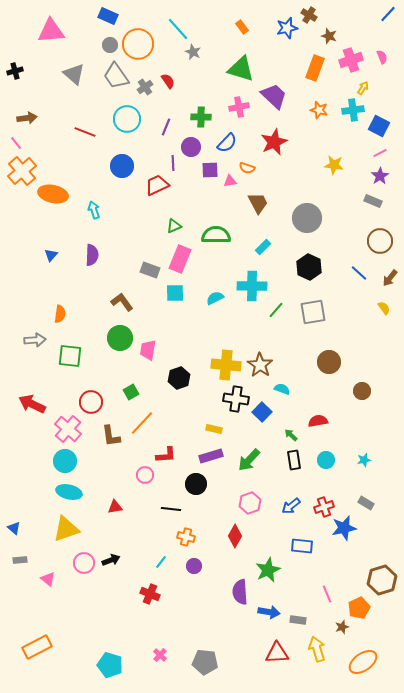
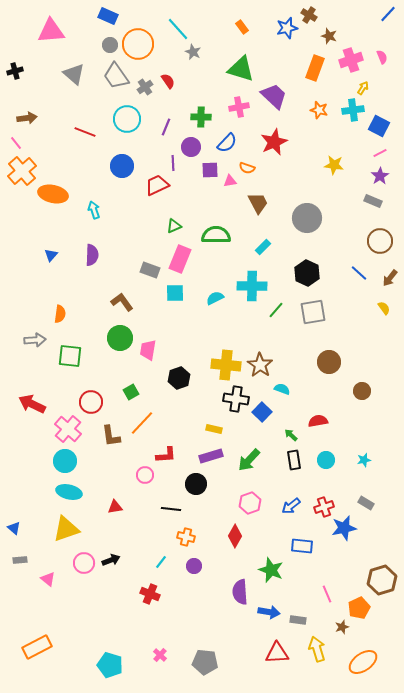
black hexagon at (309, 267): moved 2 px left, 6 px down
green star at (268, 570): moved 3 px right; rotated 25 degrees counterclockwise
